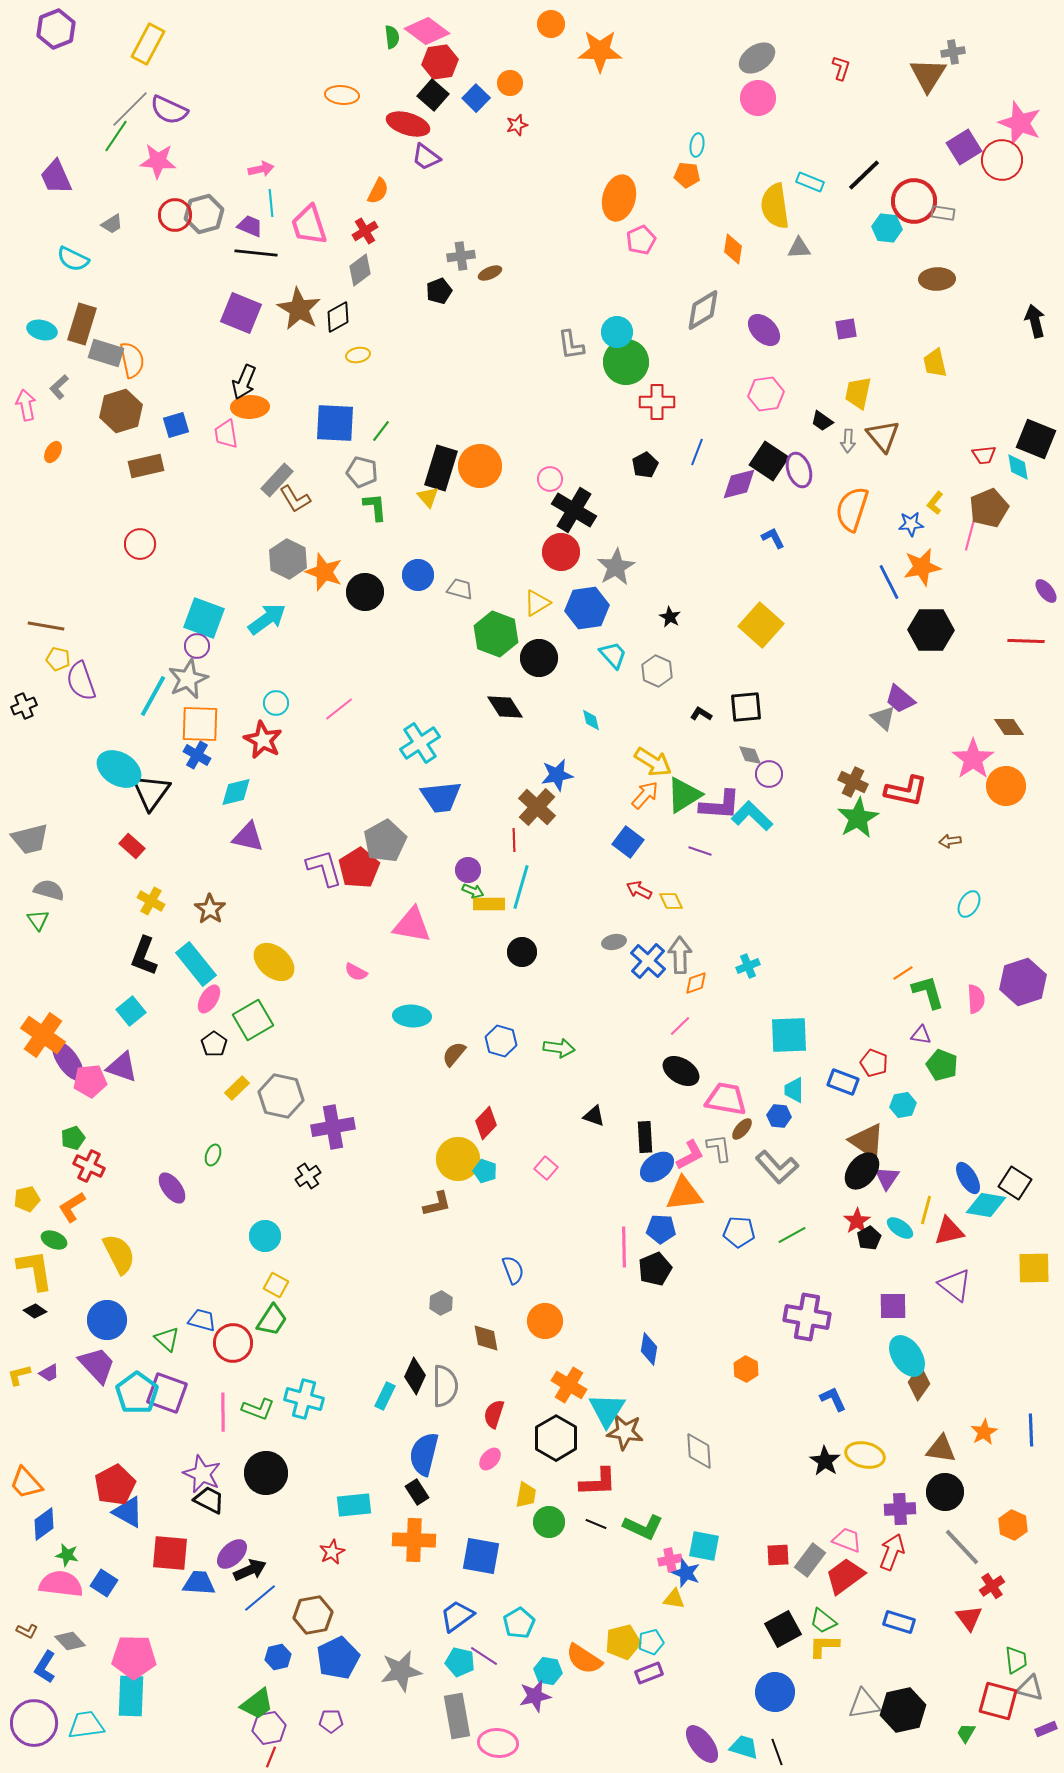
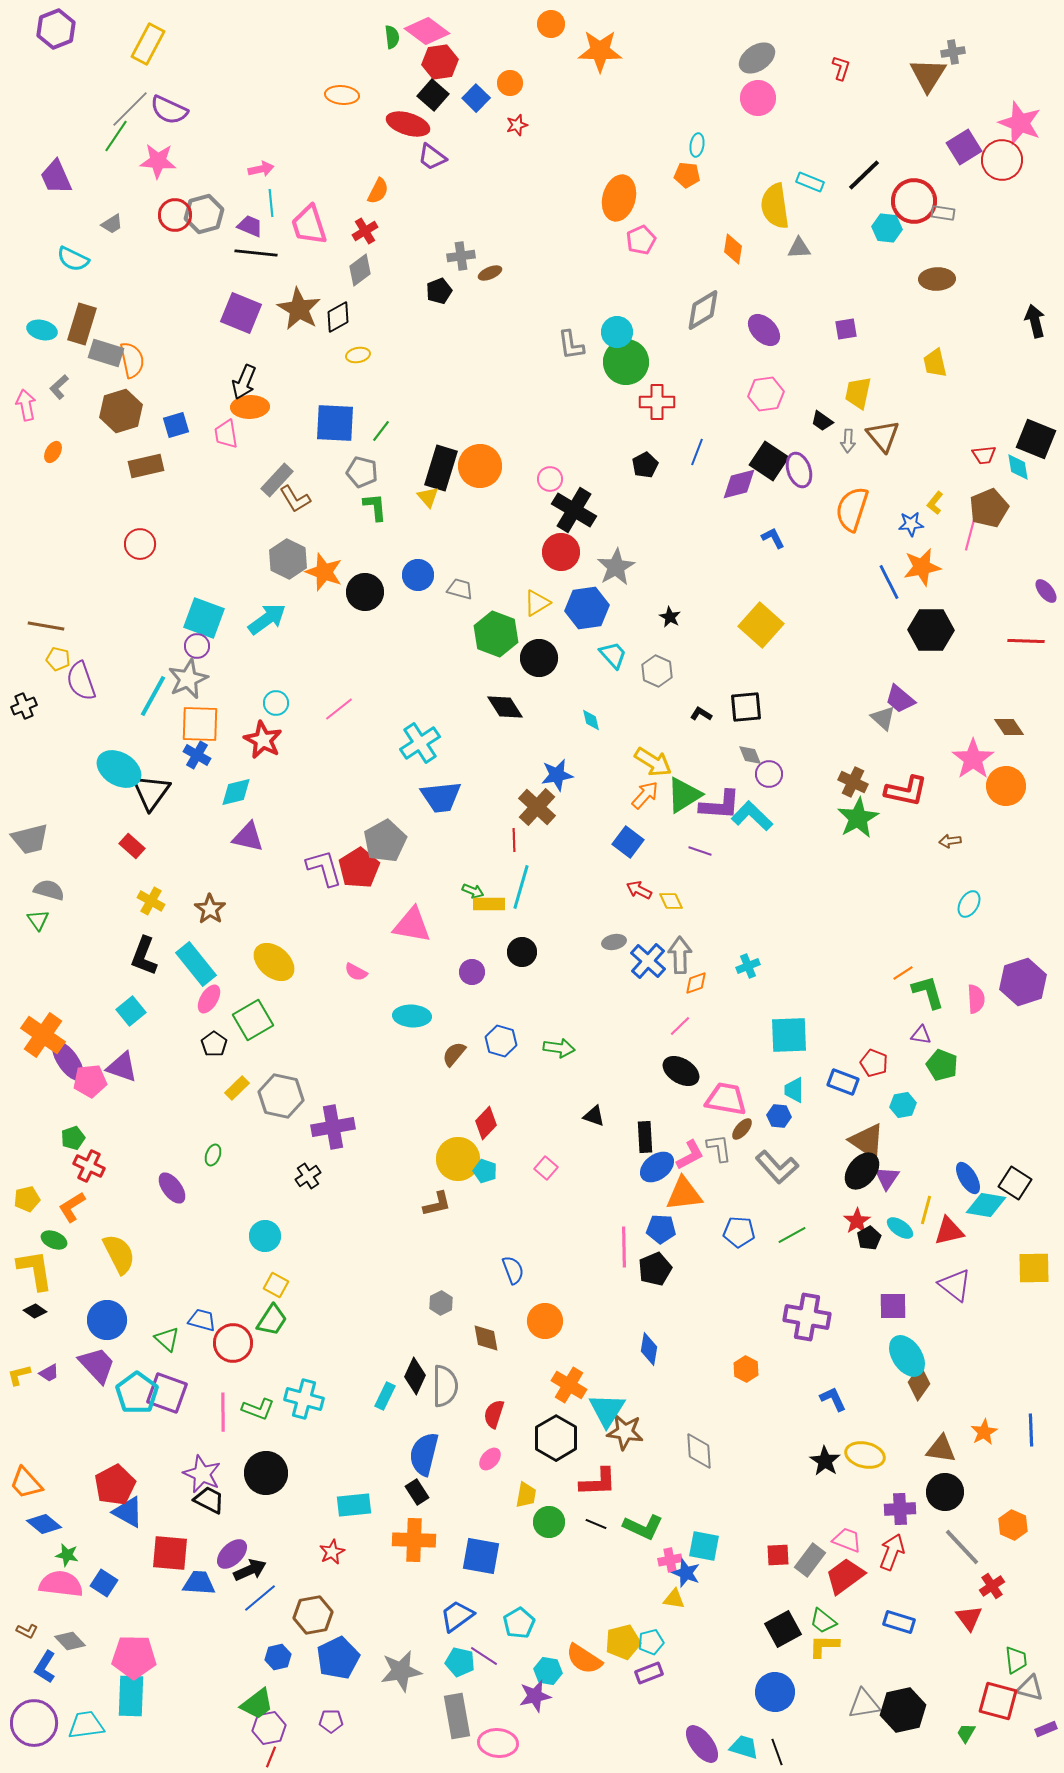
purple trapezoid at (426, 157): moved 6 px right
purple circle at (468, 870): moved 4 px right, 102 px down
blue diamond at (44, 1524): rotated 76 degrees clockwise
